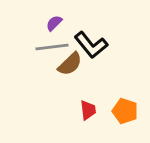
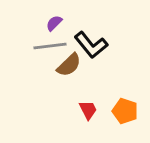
gray line: moved 2 px left, 1 px up
brown semicircle: moved 1 px left, 1 px down
red trapezoid: rotated 20 degrees counterclockwise
